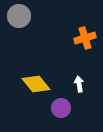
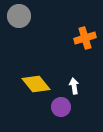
white arrow: moved 5 px left, 2 px down
purple circle: moved 1 px up
